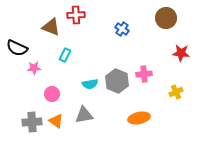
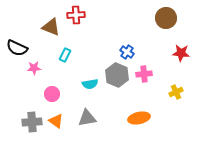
blue cross: moved 5 px right, 23 px down
gray hexagon: moved 6 px up
gray triangle: moved 3 px right, 3 px down
